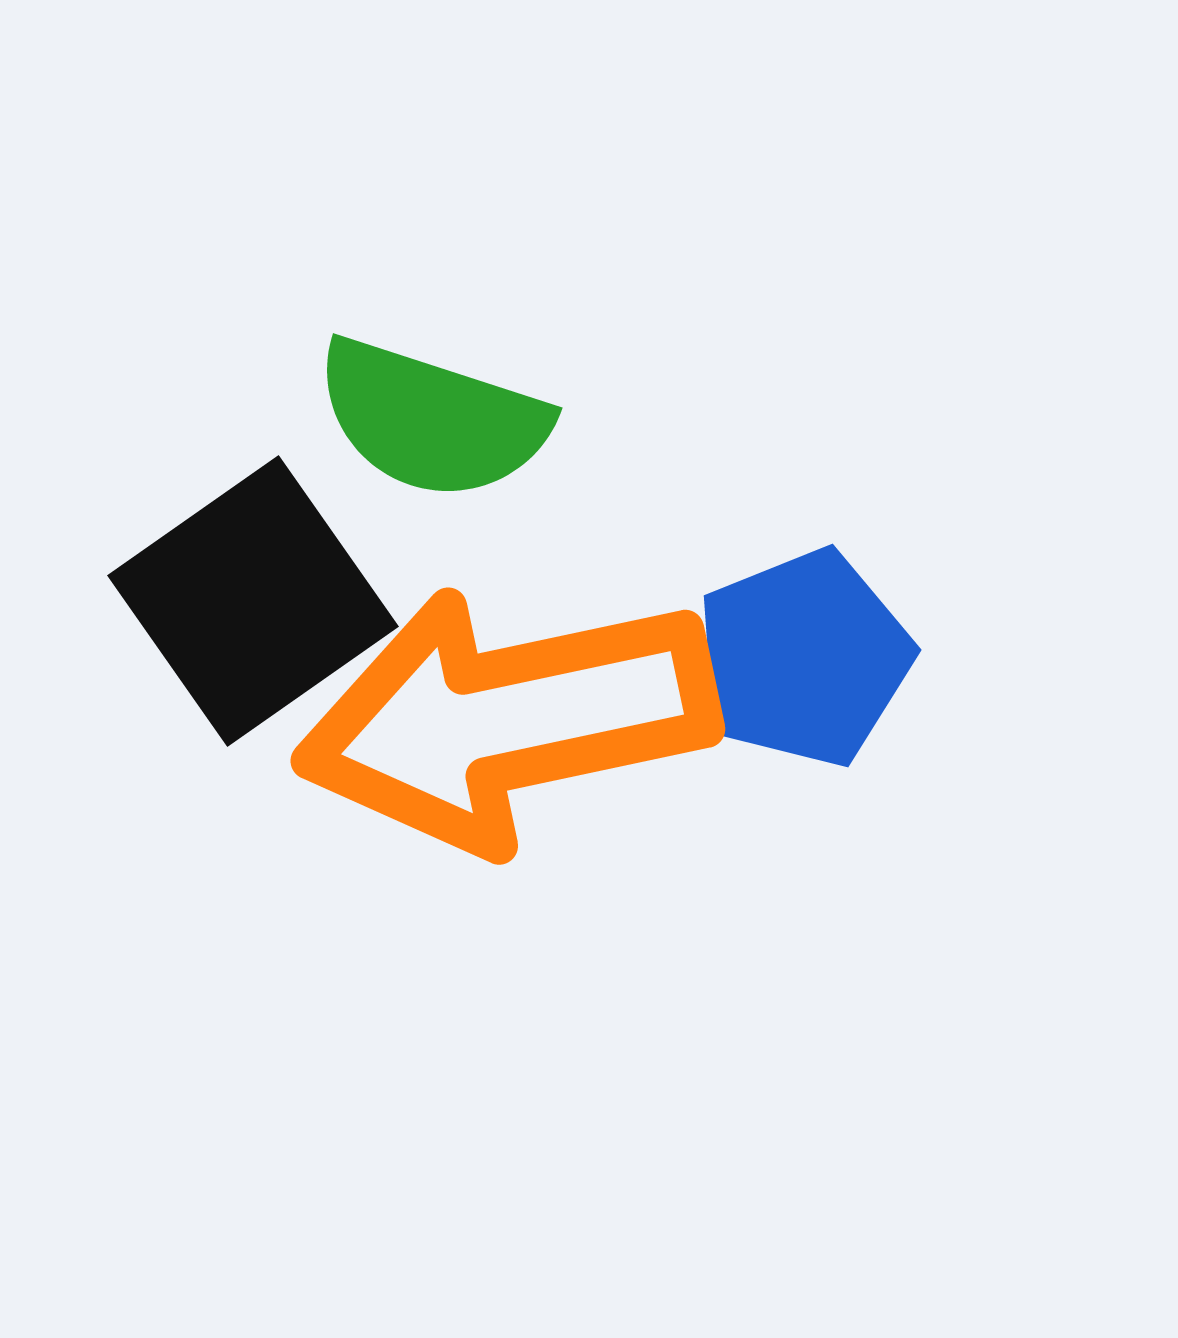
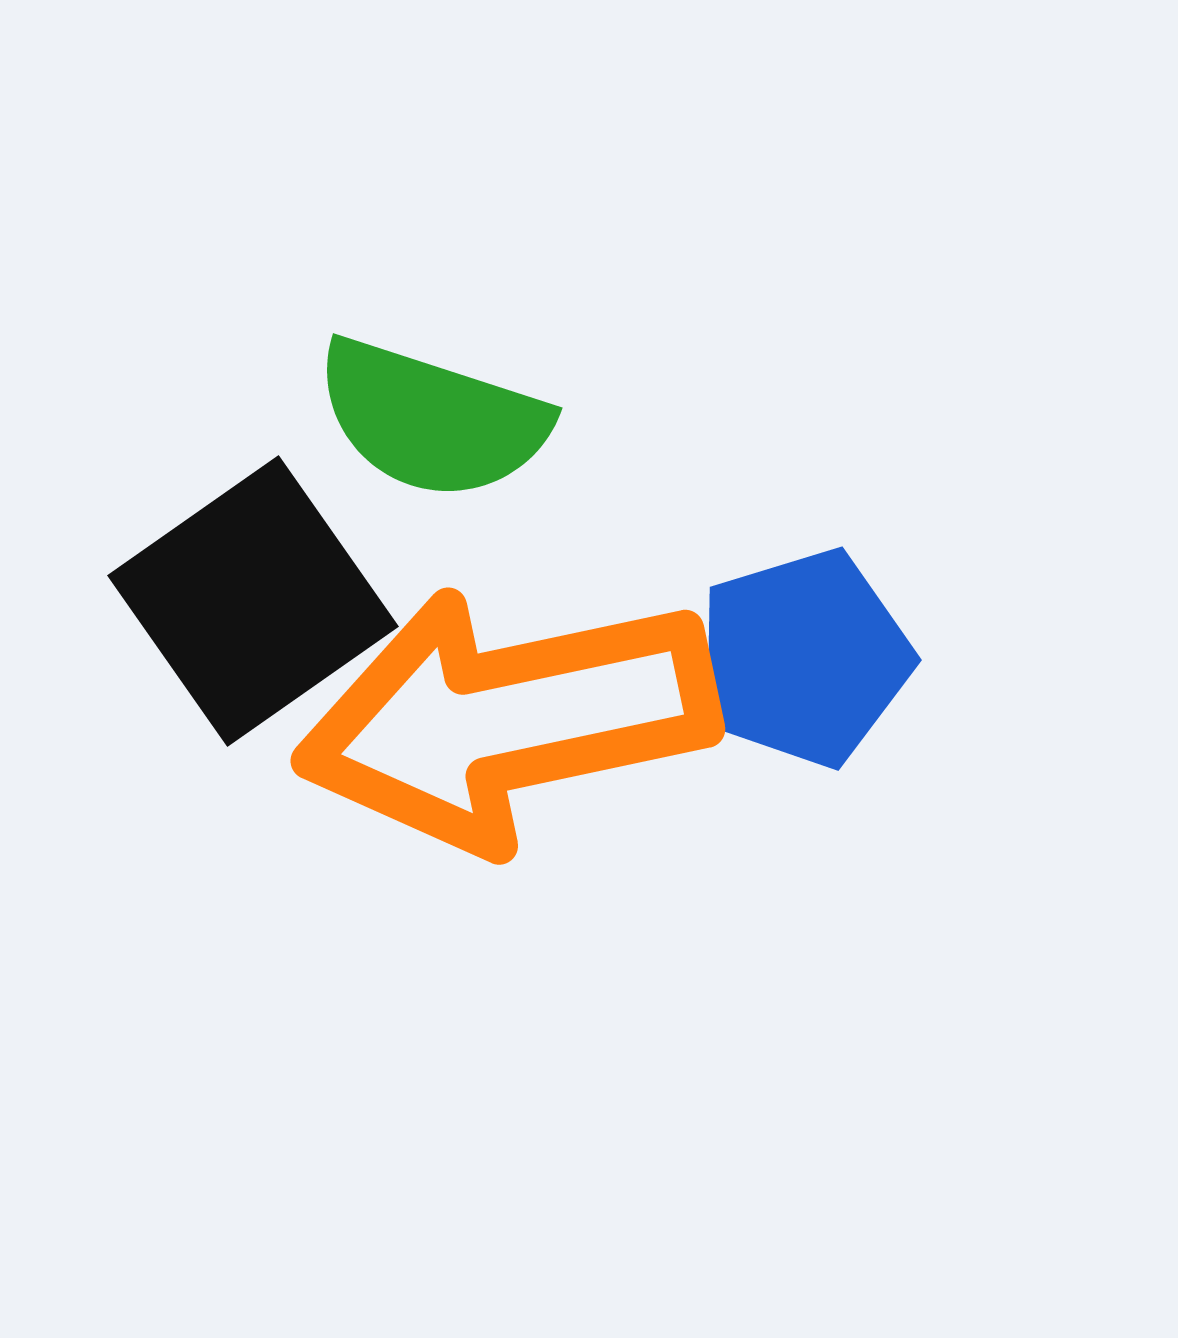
blue pentagon: rotated 5 degrees clockwise
